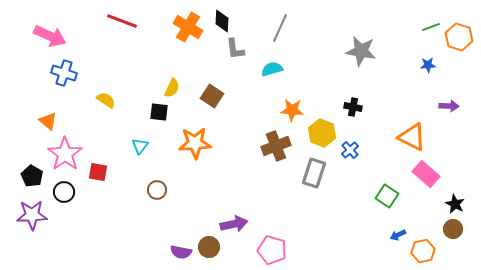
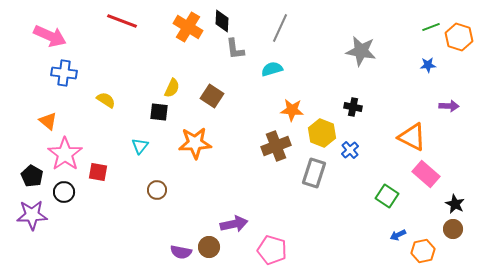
blue cross at (64, 73): rotated 10 degrees counterclockwise
